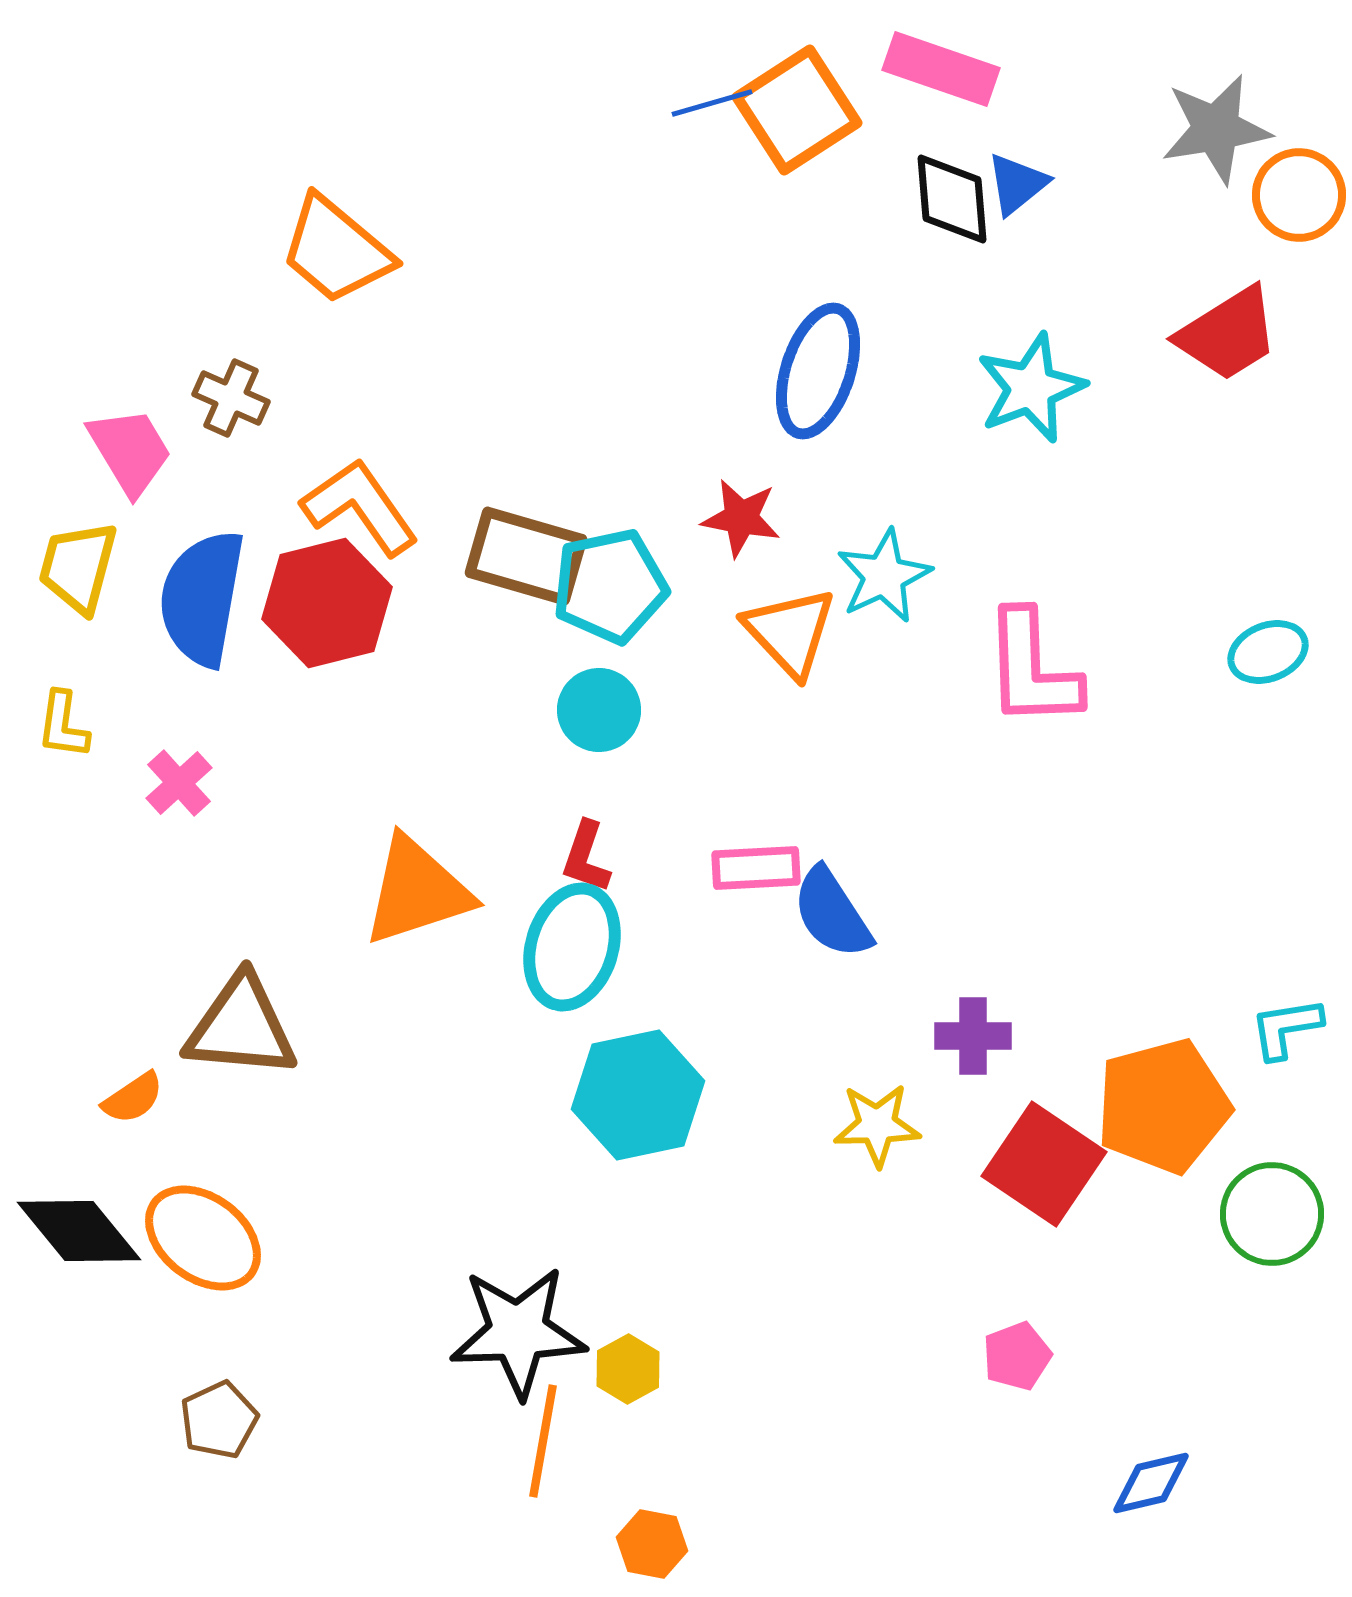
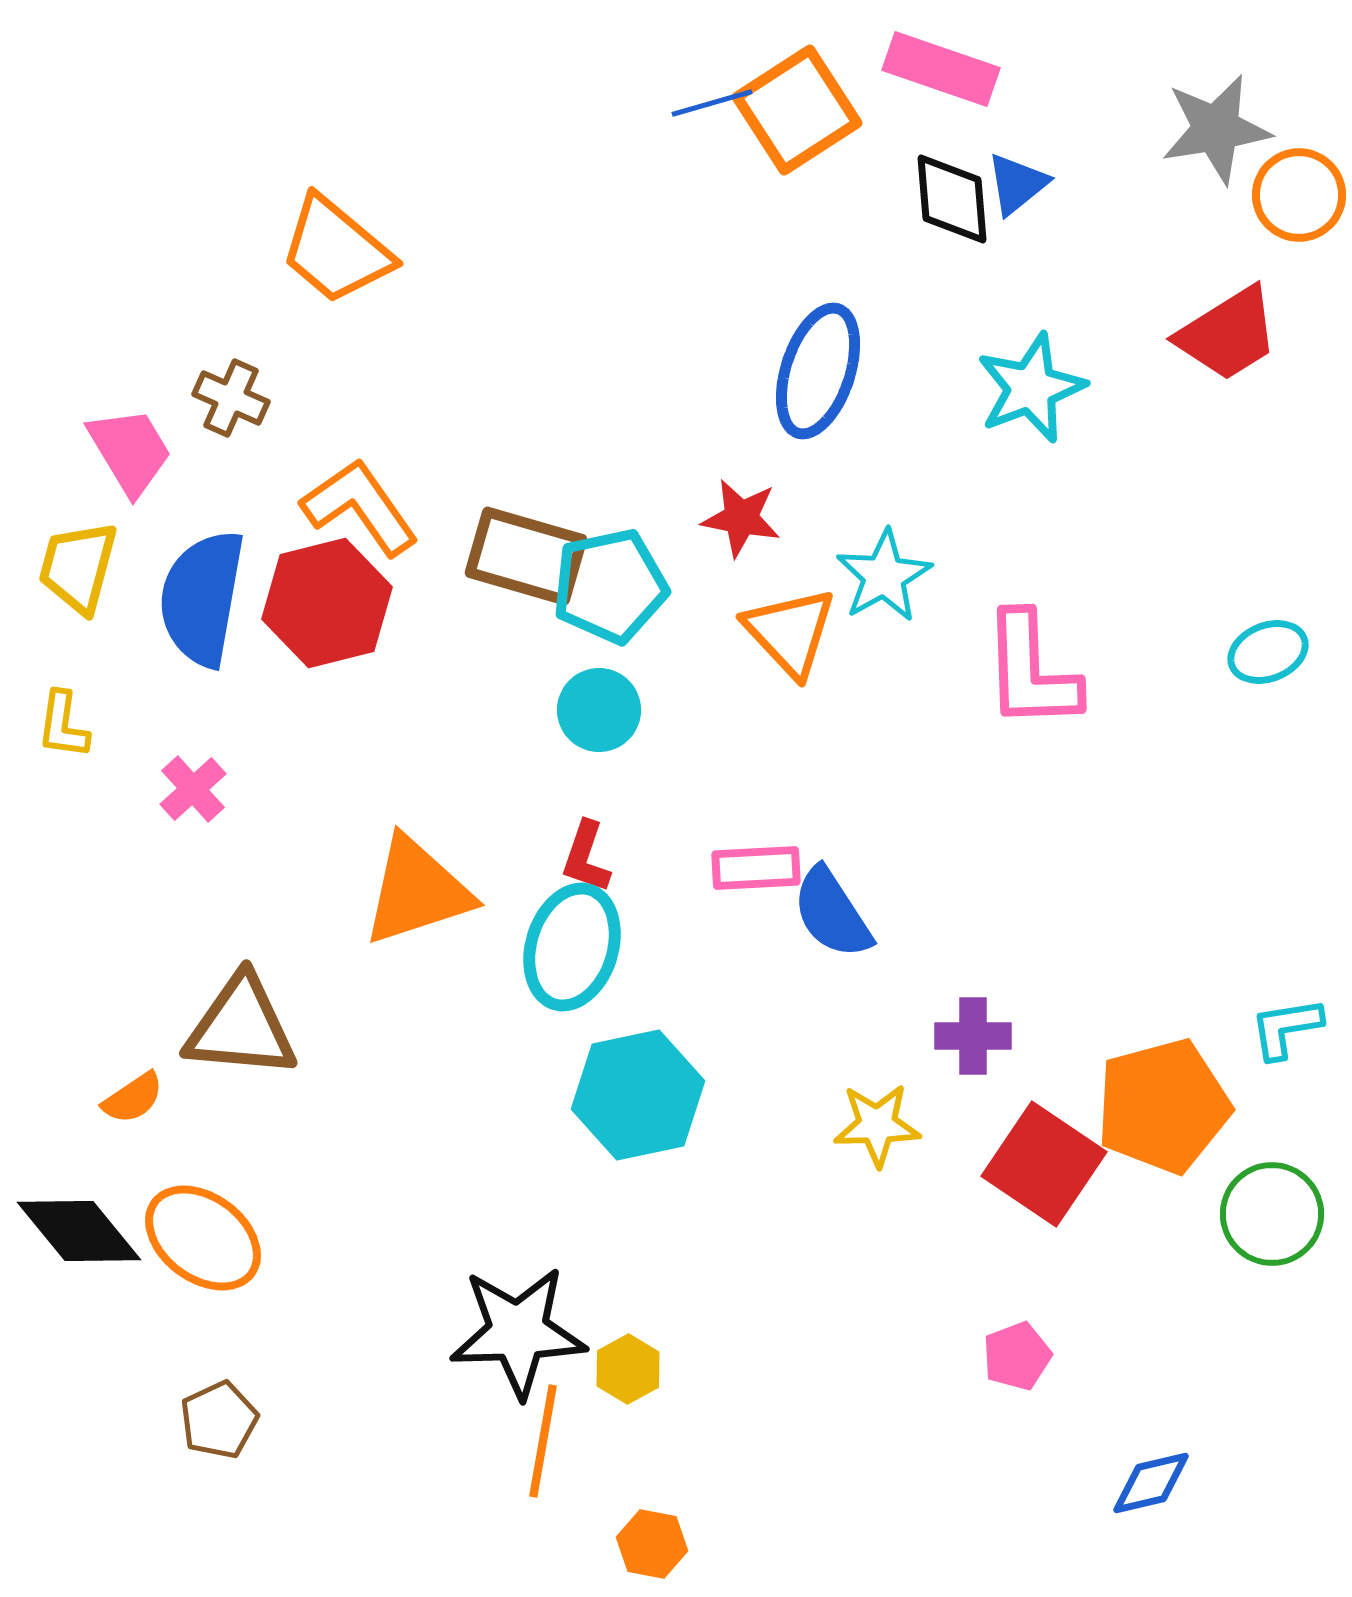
cyan star at (884, 576): rotated 4 degrees counterclockwise
pink L-shape at (1032, 669): moved 1 px left, 2 px down
pink cross at (179, 783): moved 14 px right, 6 px down
